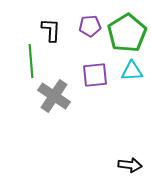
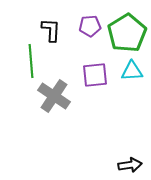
black arrow: rotated 15 degrees counterclockwise
